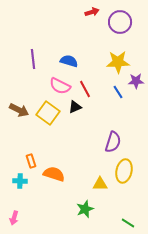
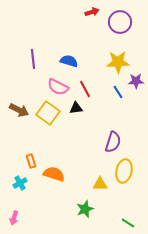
pink semicircle: moved 2 px left, 1 px down
black triangle: moved 1 px right, 1 px down; rotated 16 degrees clockwise
cyan cross: moved 2 px down; rotated 32 degrees counterclockwise
